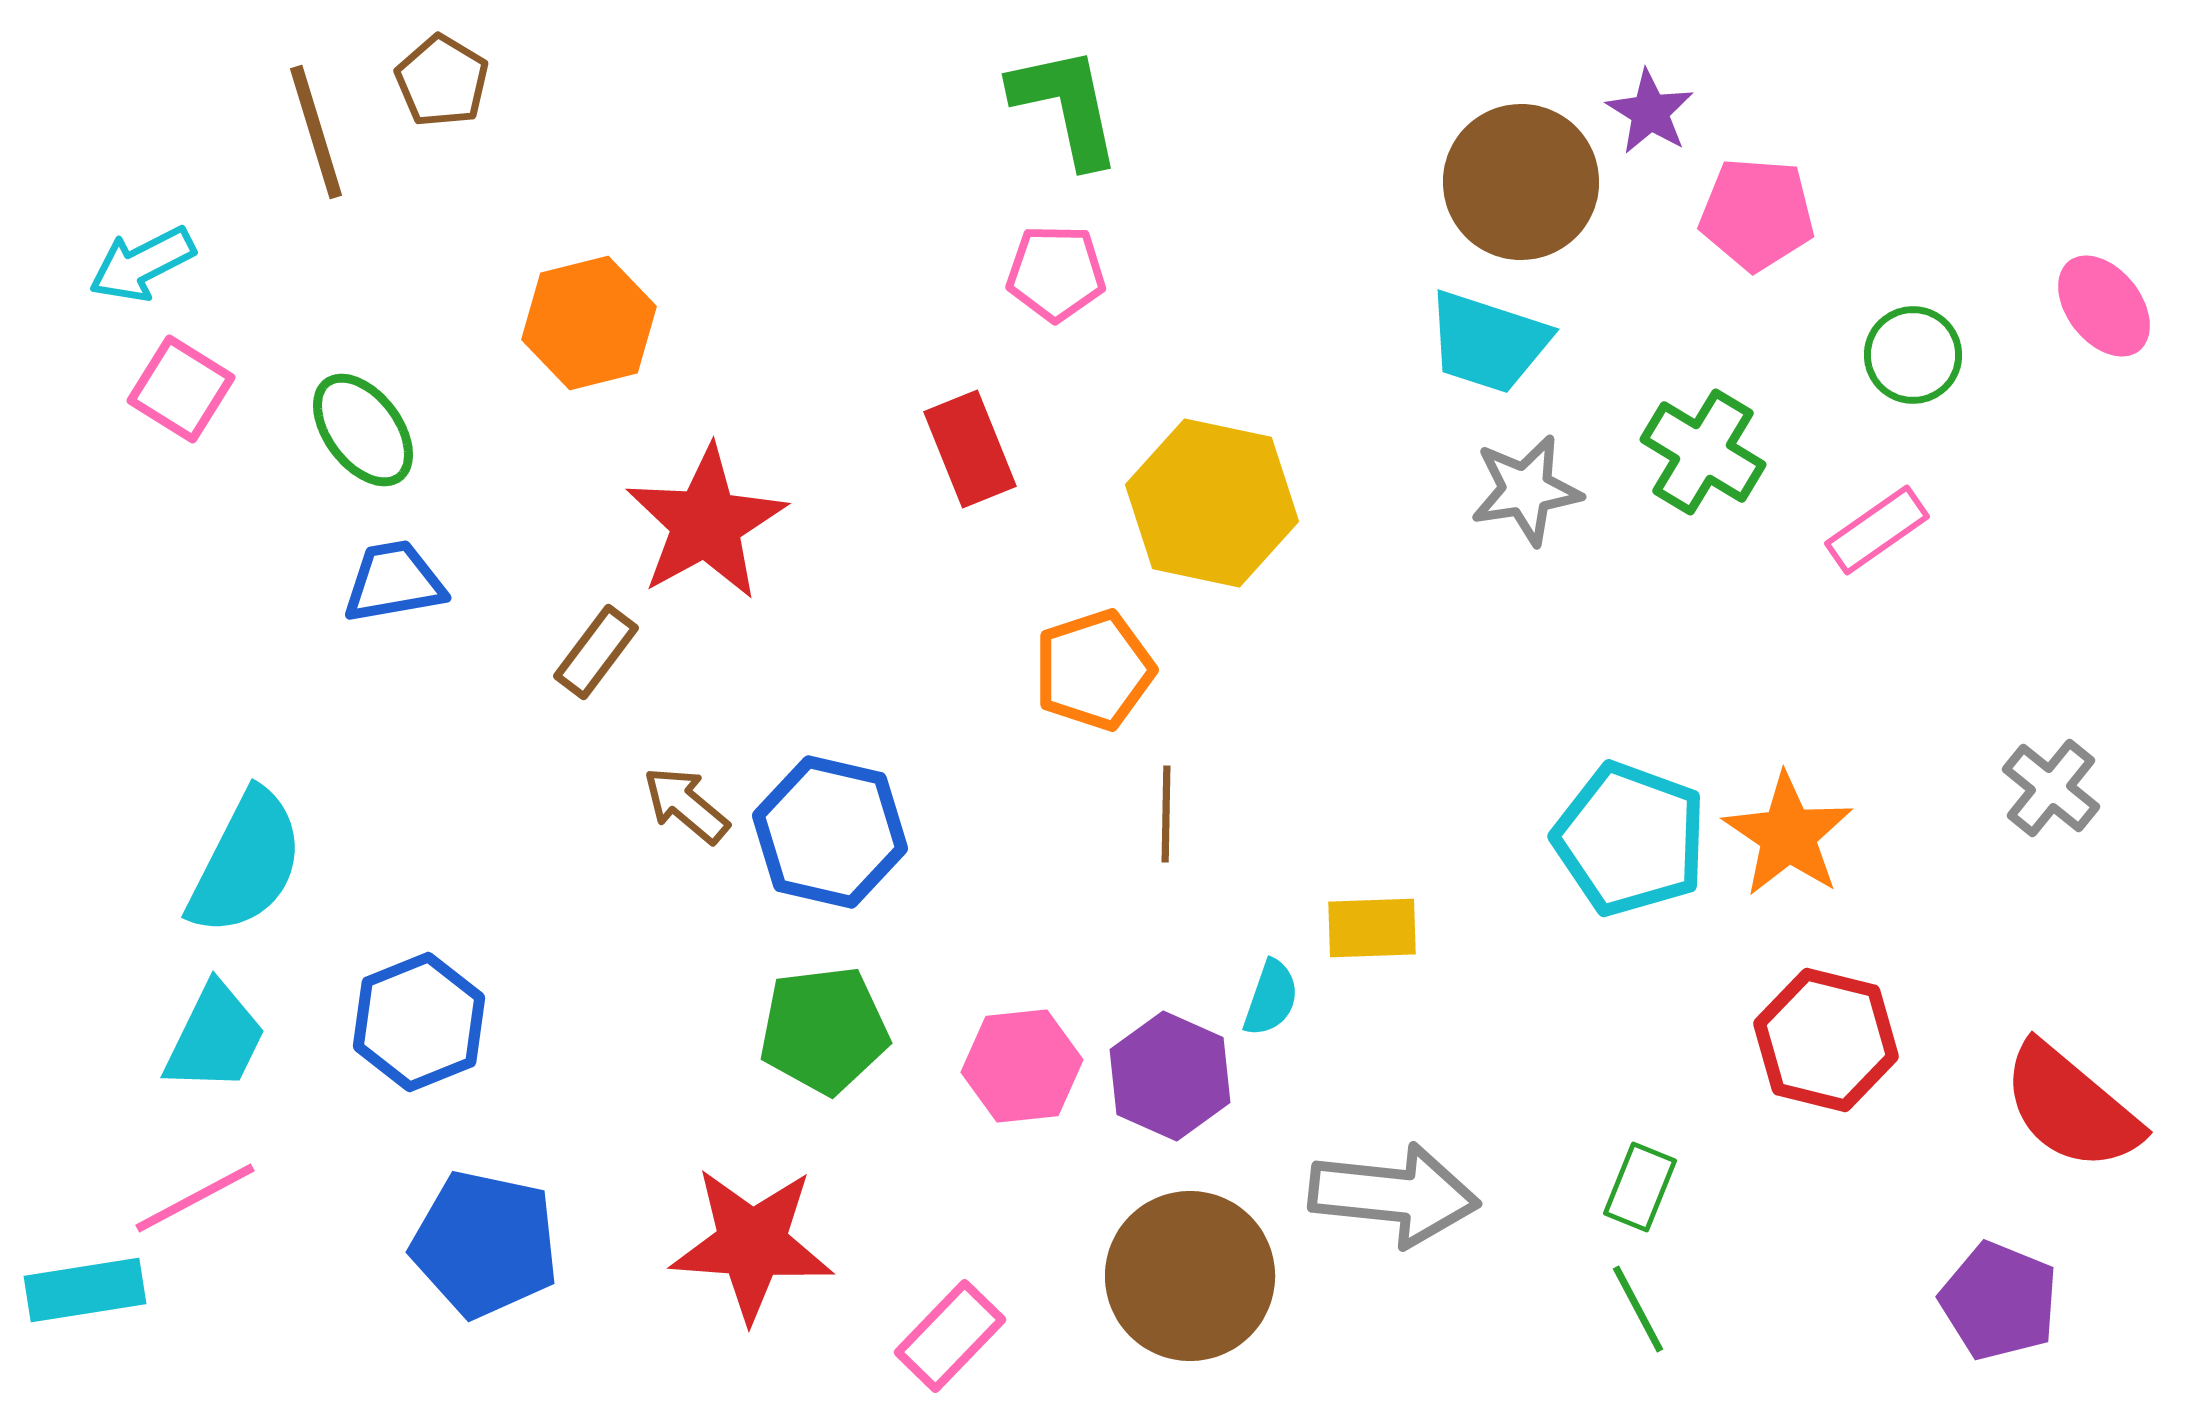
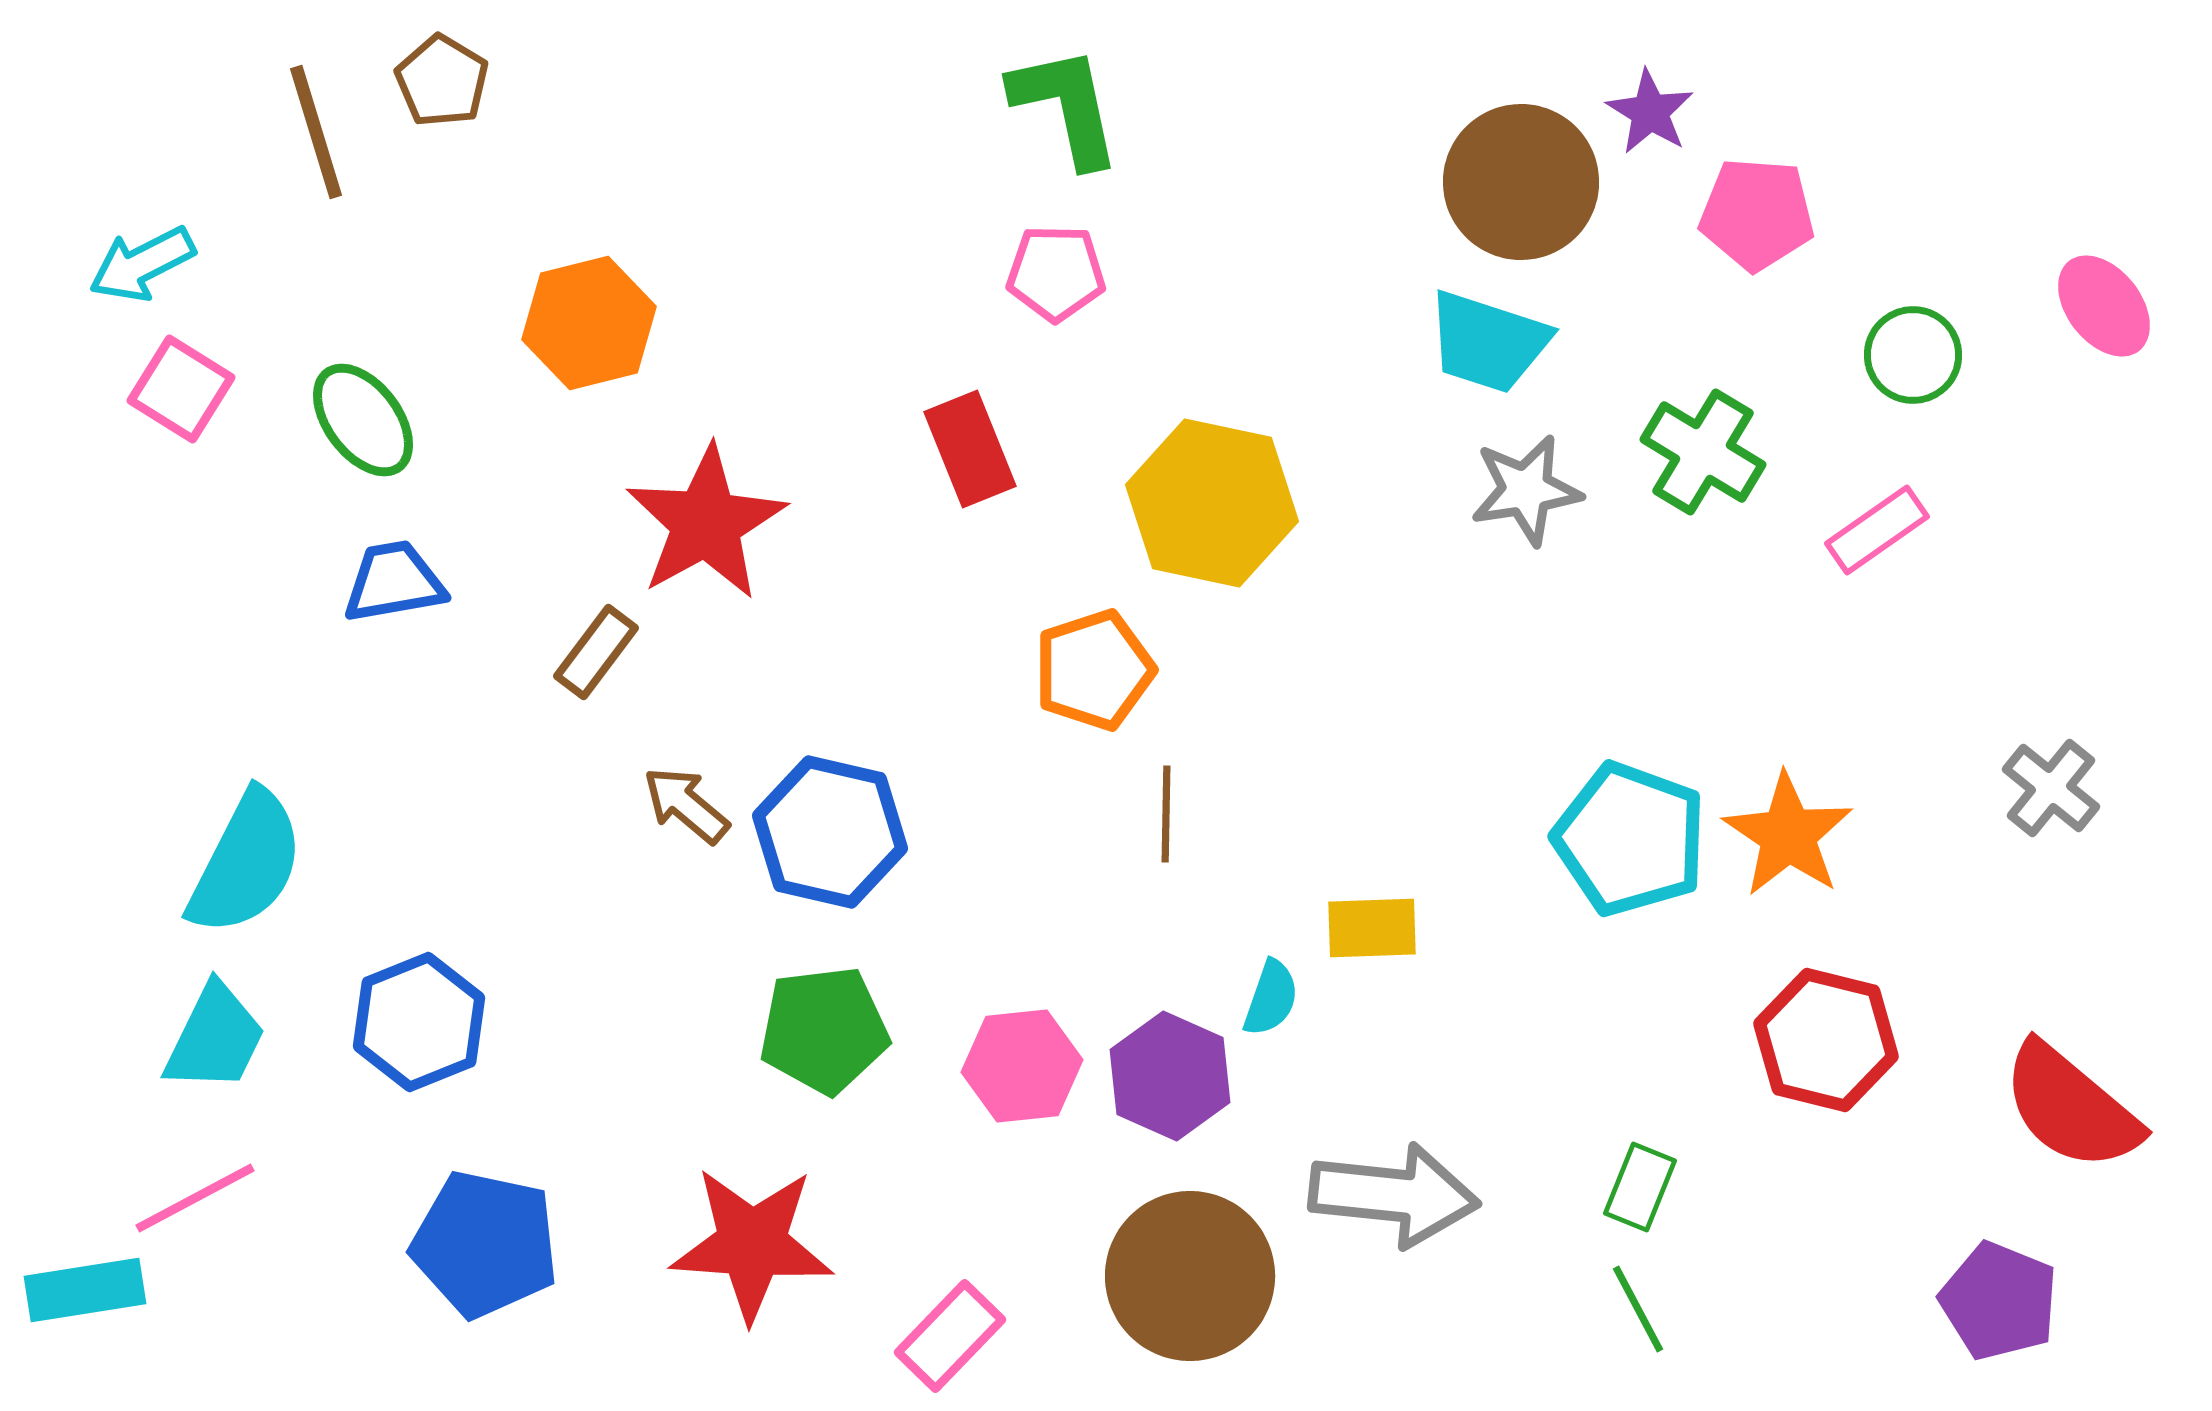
green ellipse at (363, 430): moved 10 px up
